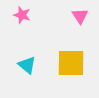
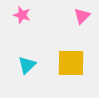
pink triangle: moved 2 px right; rotated 18 degrees clockwise
cyan triangle: rotated 36 degrees clockwise
